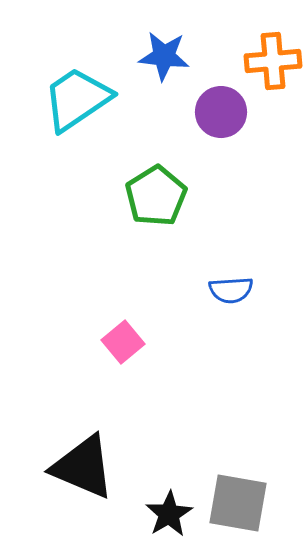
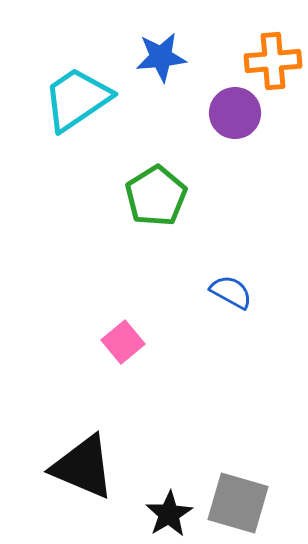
blue star: moved 3 px left, 1 px down; rotated 12 degrees counterclockwise
purple circle: moved 14 px right, 1 px down
blue semicircle: moved 2 px down; rotated 147 degrees counterclockwise
gray square: rotated 6 degrees clockwise
